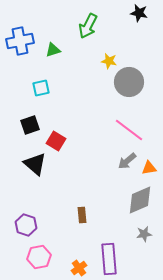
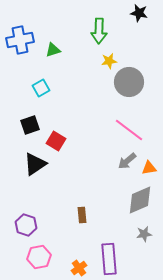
green arrow: moved 11 px right, 5 px down; rotated 25 degrees counterclockwise
blue cross: moved 1 px up
yellow star: rotated 21 degrees counterclockwise
cyan square: rotated 18 degrees counterclockwise
black triangle: rotated 45 degrees clockwise
